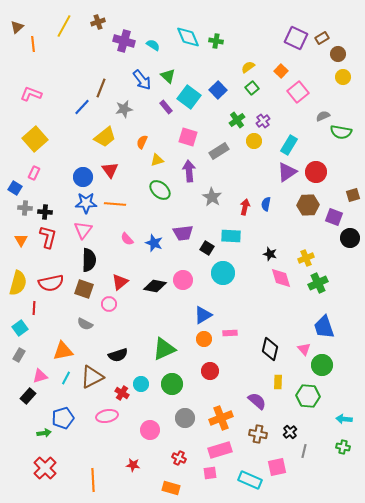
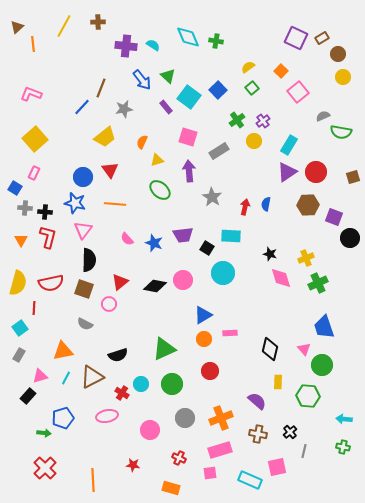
brown cross at (98, 22): rotated 16 degrees clockwise
purple cross at (124, 41): moved 2 px right, 5 px down; rotated 10 degrees counterclockwise
brown square at (353, 195): moved 18 px up
blue star at (86, 203): moved 11 px left; rotated 15 degrees clockwise
purple trapezoid at (183, 233): moved 2 px down
green arrow at (44, 433): rotated 16 degrees clockwise
